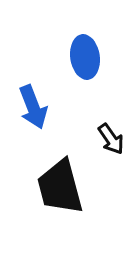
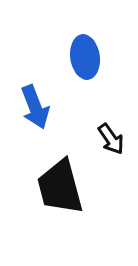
blue arrow: moved 2 px right
